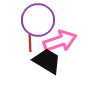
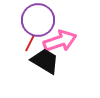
red line: rotated 30 degrees clockwise
black trapezoid: moved 2 px left
